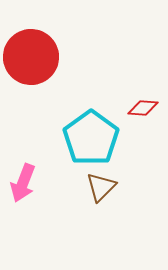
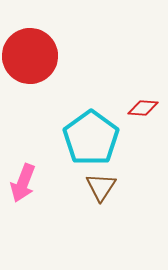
red circle: moved 1 px left, 1 px up
brown triangle: rotated 12 degrees counterclockwise
